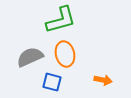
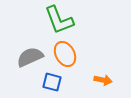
green L-shape: moved 2 px left; rotated 84 degrees clockwise
orange ellipse: rotated 15 degrees counterclockwise
